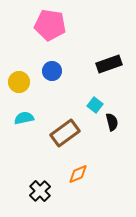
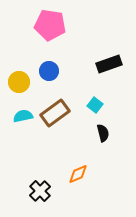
blue circle: moved 3 px left
cyan semicircle: moved 1 px left, 2 px up
black semicircle: moved 9 px left, 11 px down
brown rectangle: moved 10 px left, 20 px up
